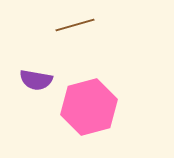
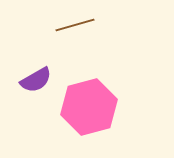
purple semicircle: rotated 40 degrees counterclockwise
